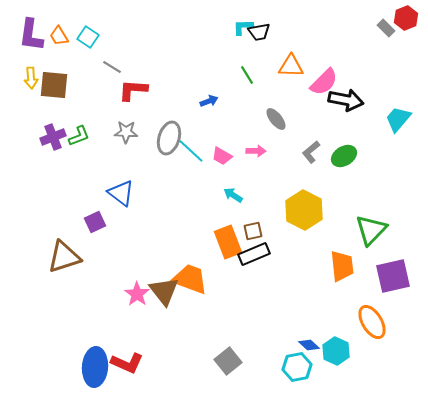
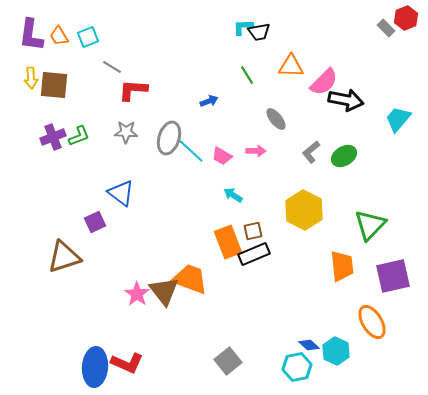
cyan square at (88, 37): rotated 35 degrees clockwise
green triangle at (371, 230): moved 1 px left, 5 px up
